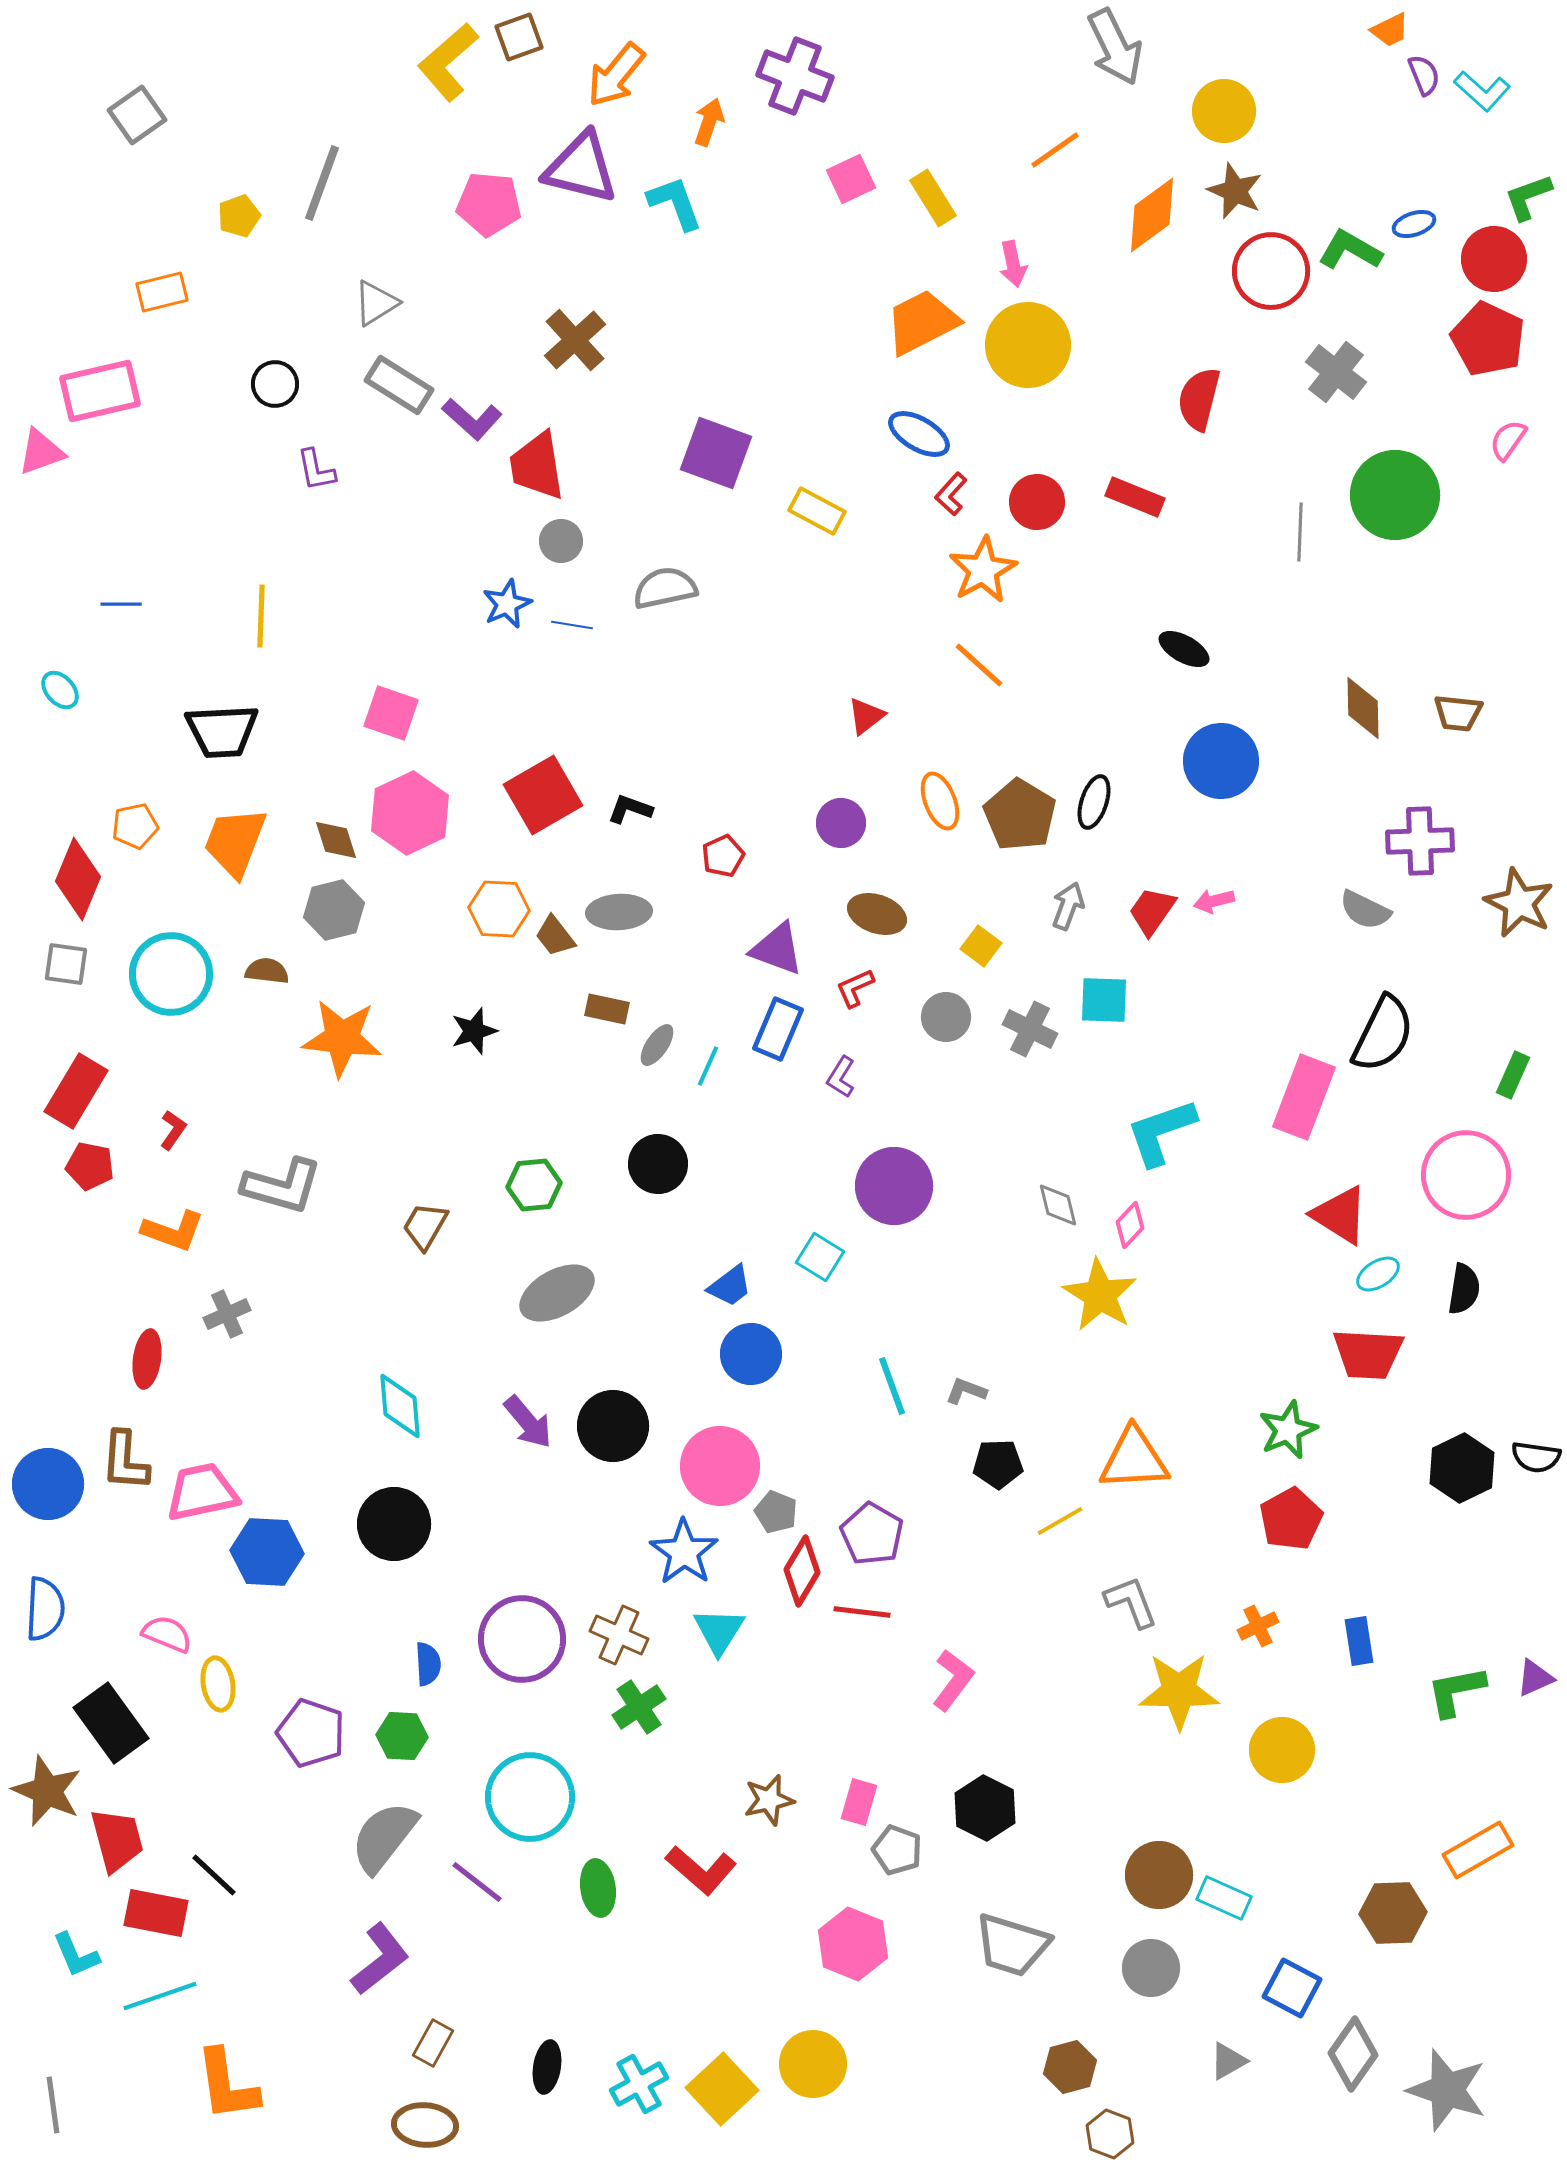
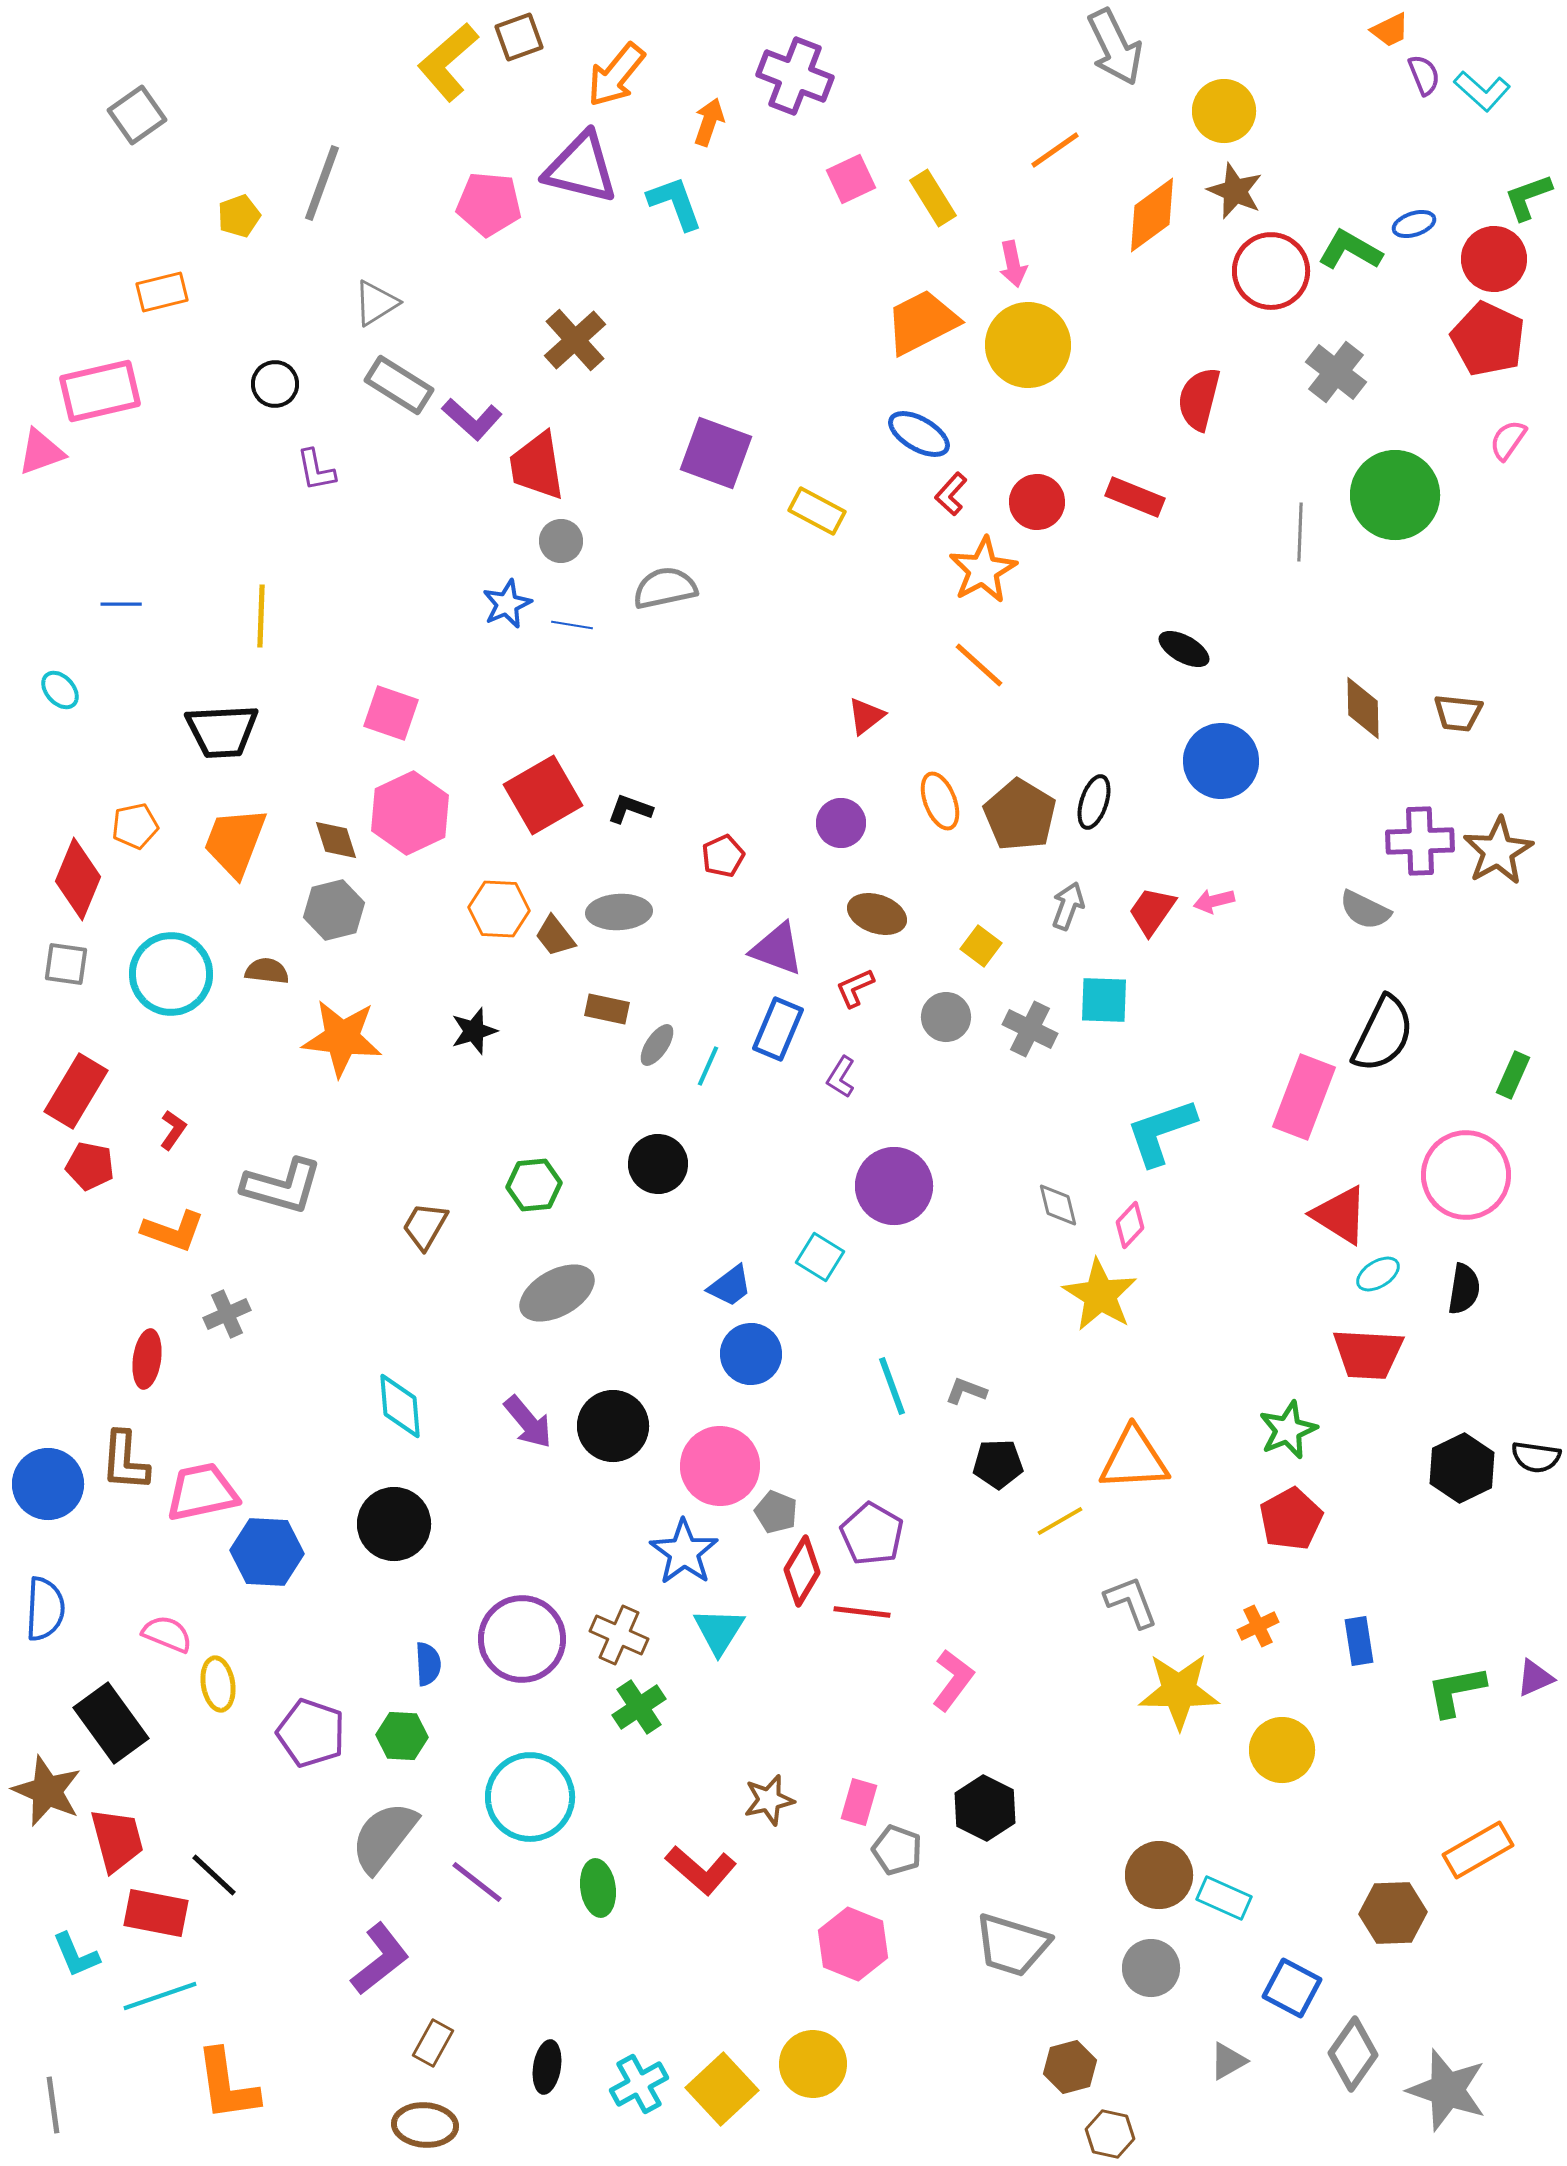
brown star at (1519, 903): moved 21 px left, 52 px up; rotated 16 degrees clockwise
brown hexagon at (1110, 2134): rotated 9 degrees counterclockwise
